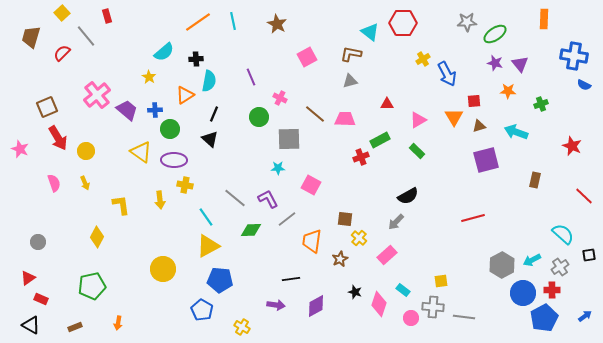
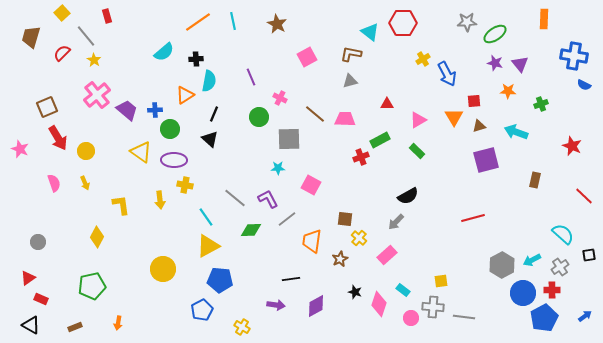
yellow star at (149, 77): moved 55 px left, 17 px up
blue pentagon at (202, 310): rotated 15 degrees clockwise
